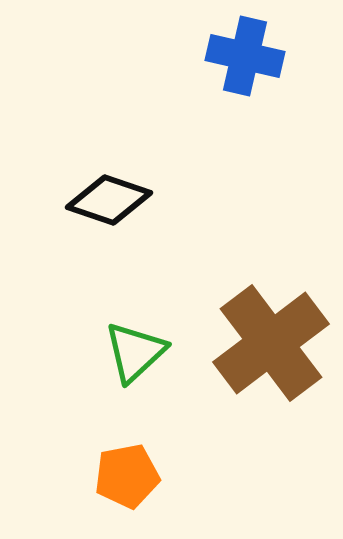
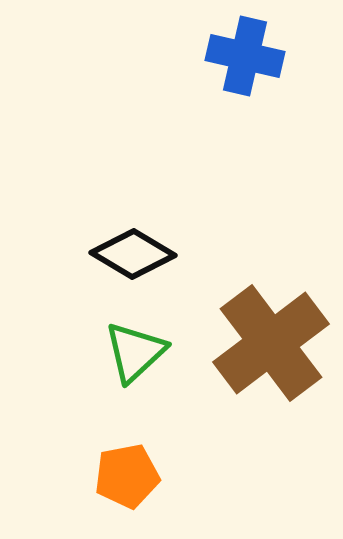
black diamond: moved 24 px right, 54 px down; rotated 12 degrees clockwise
